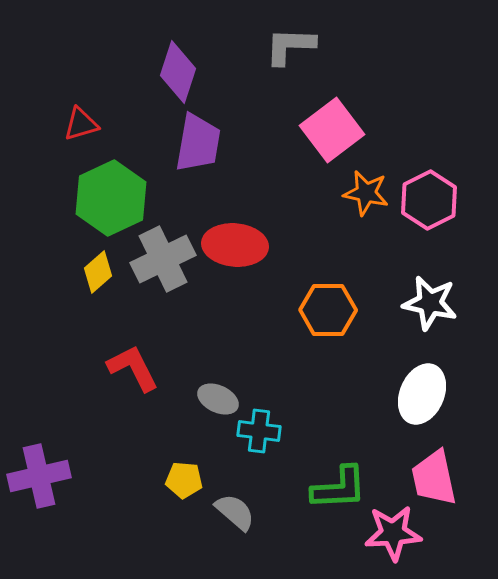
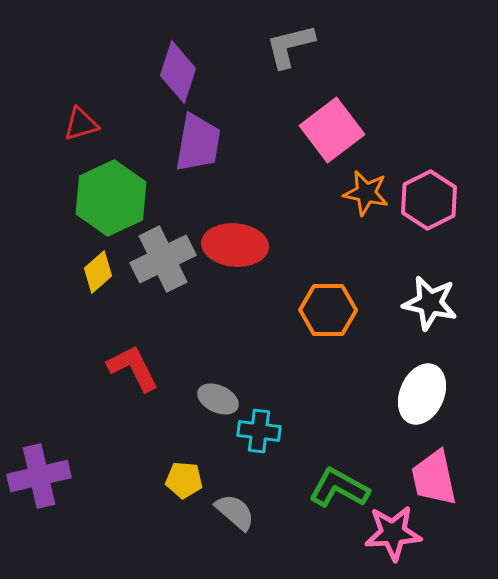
gray L-shape: rotated 16 degrees counterclockwise
green L-shape: rotated 148 degrees counterclockwise
